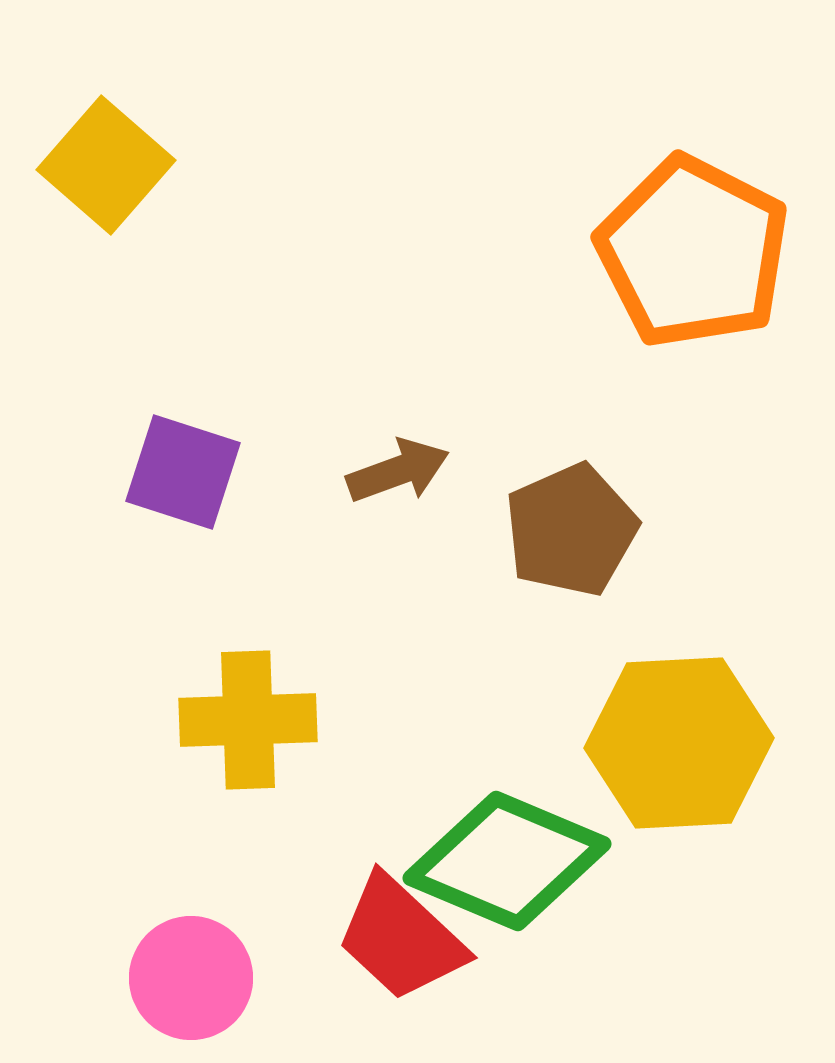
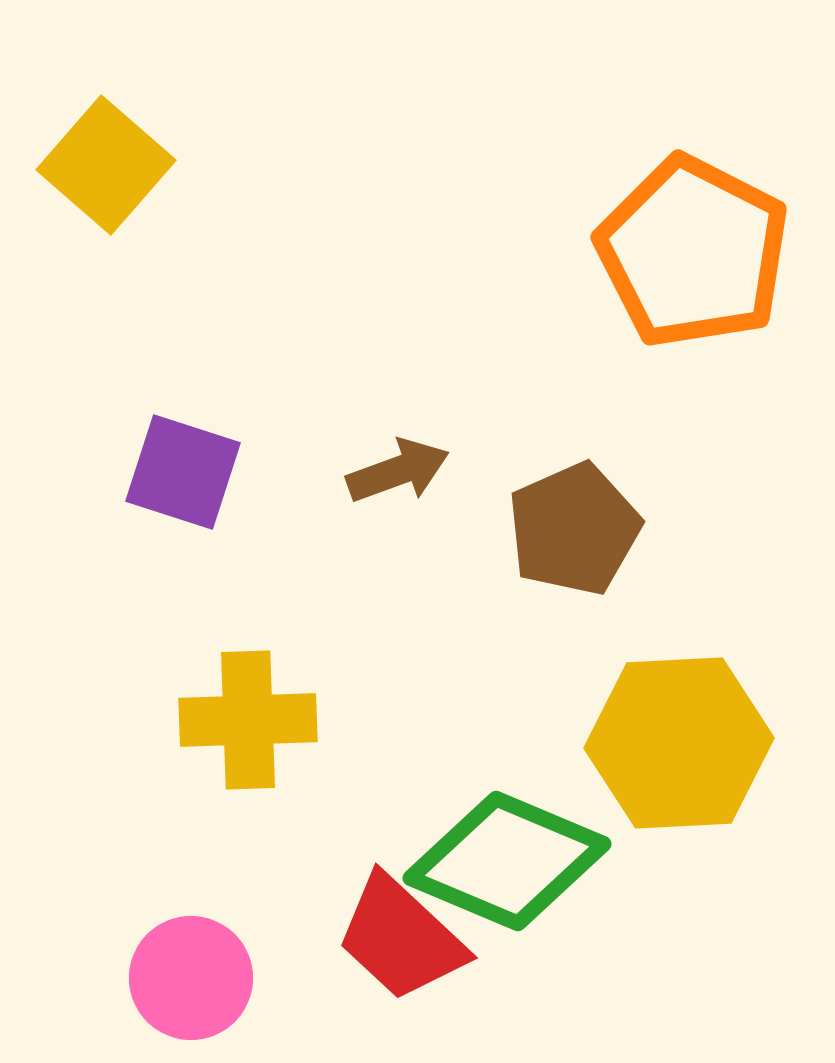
brown pentagon: moved 3 px right, 1 px up
